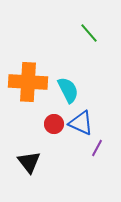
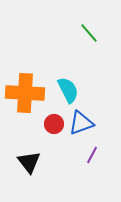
orange cross: moved 3 px left, 11 px down
blue triangle: rotated 44 degrees counterclockwise
purple line: moved 5 px left, 7 px down
